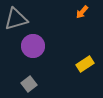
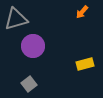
yellow rectangle: rotated 18 degrees clockwise
